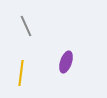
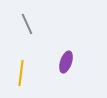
gray line: moved 1 px right, 2 px up
